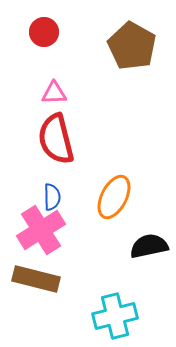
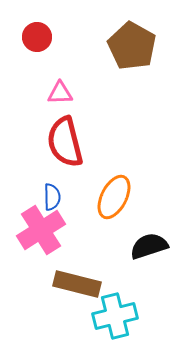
red circle: moved 7 px left, 5 px down
pink triangle: moved 6 px right
red semicircle: moved 9 px right, 3 px down
black semicircle: rotated 6 degrees counterclockwise
brown rectangle: moved 41 px right, 5 px down
